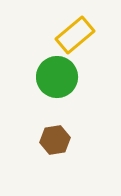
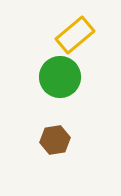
green circle: moved 3 px right
